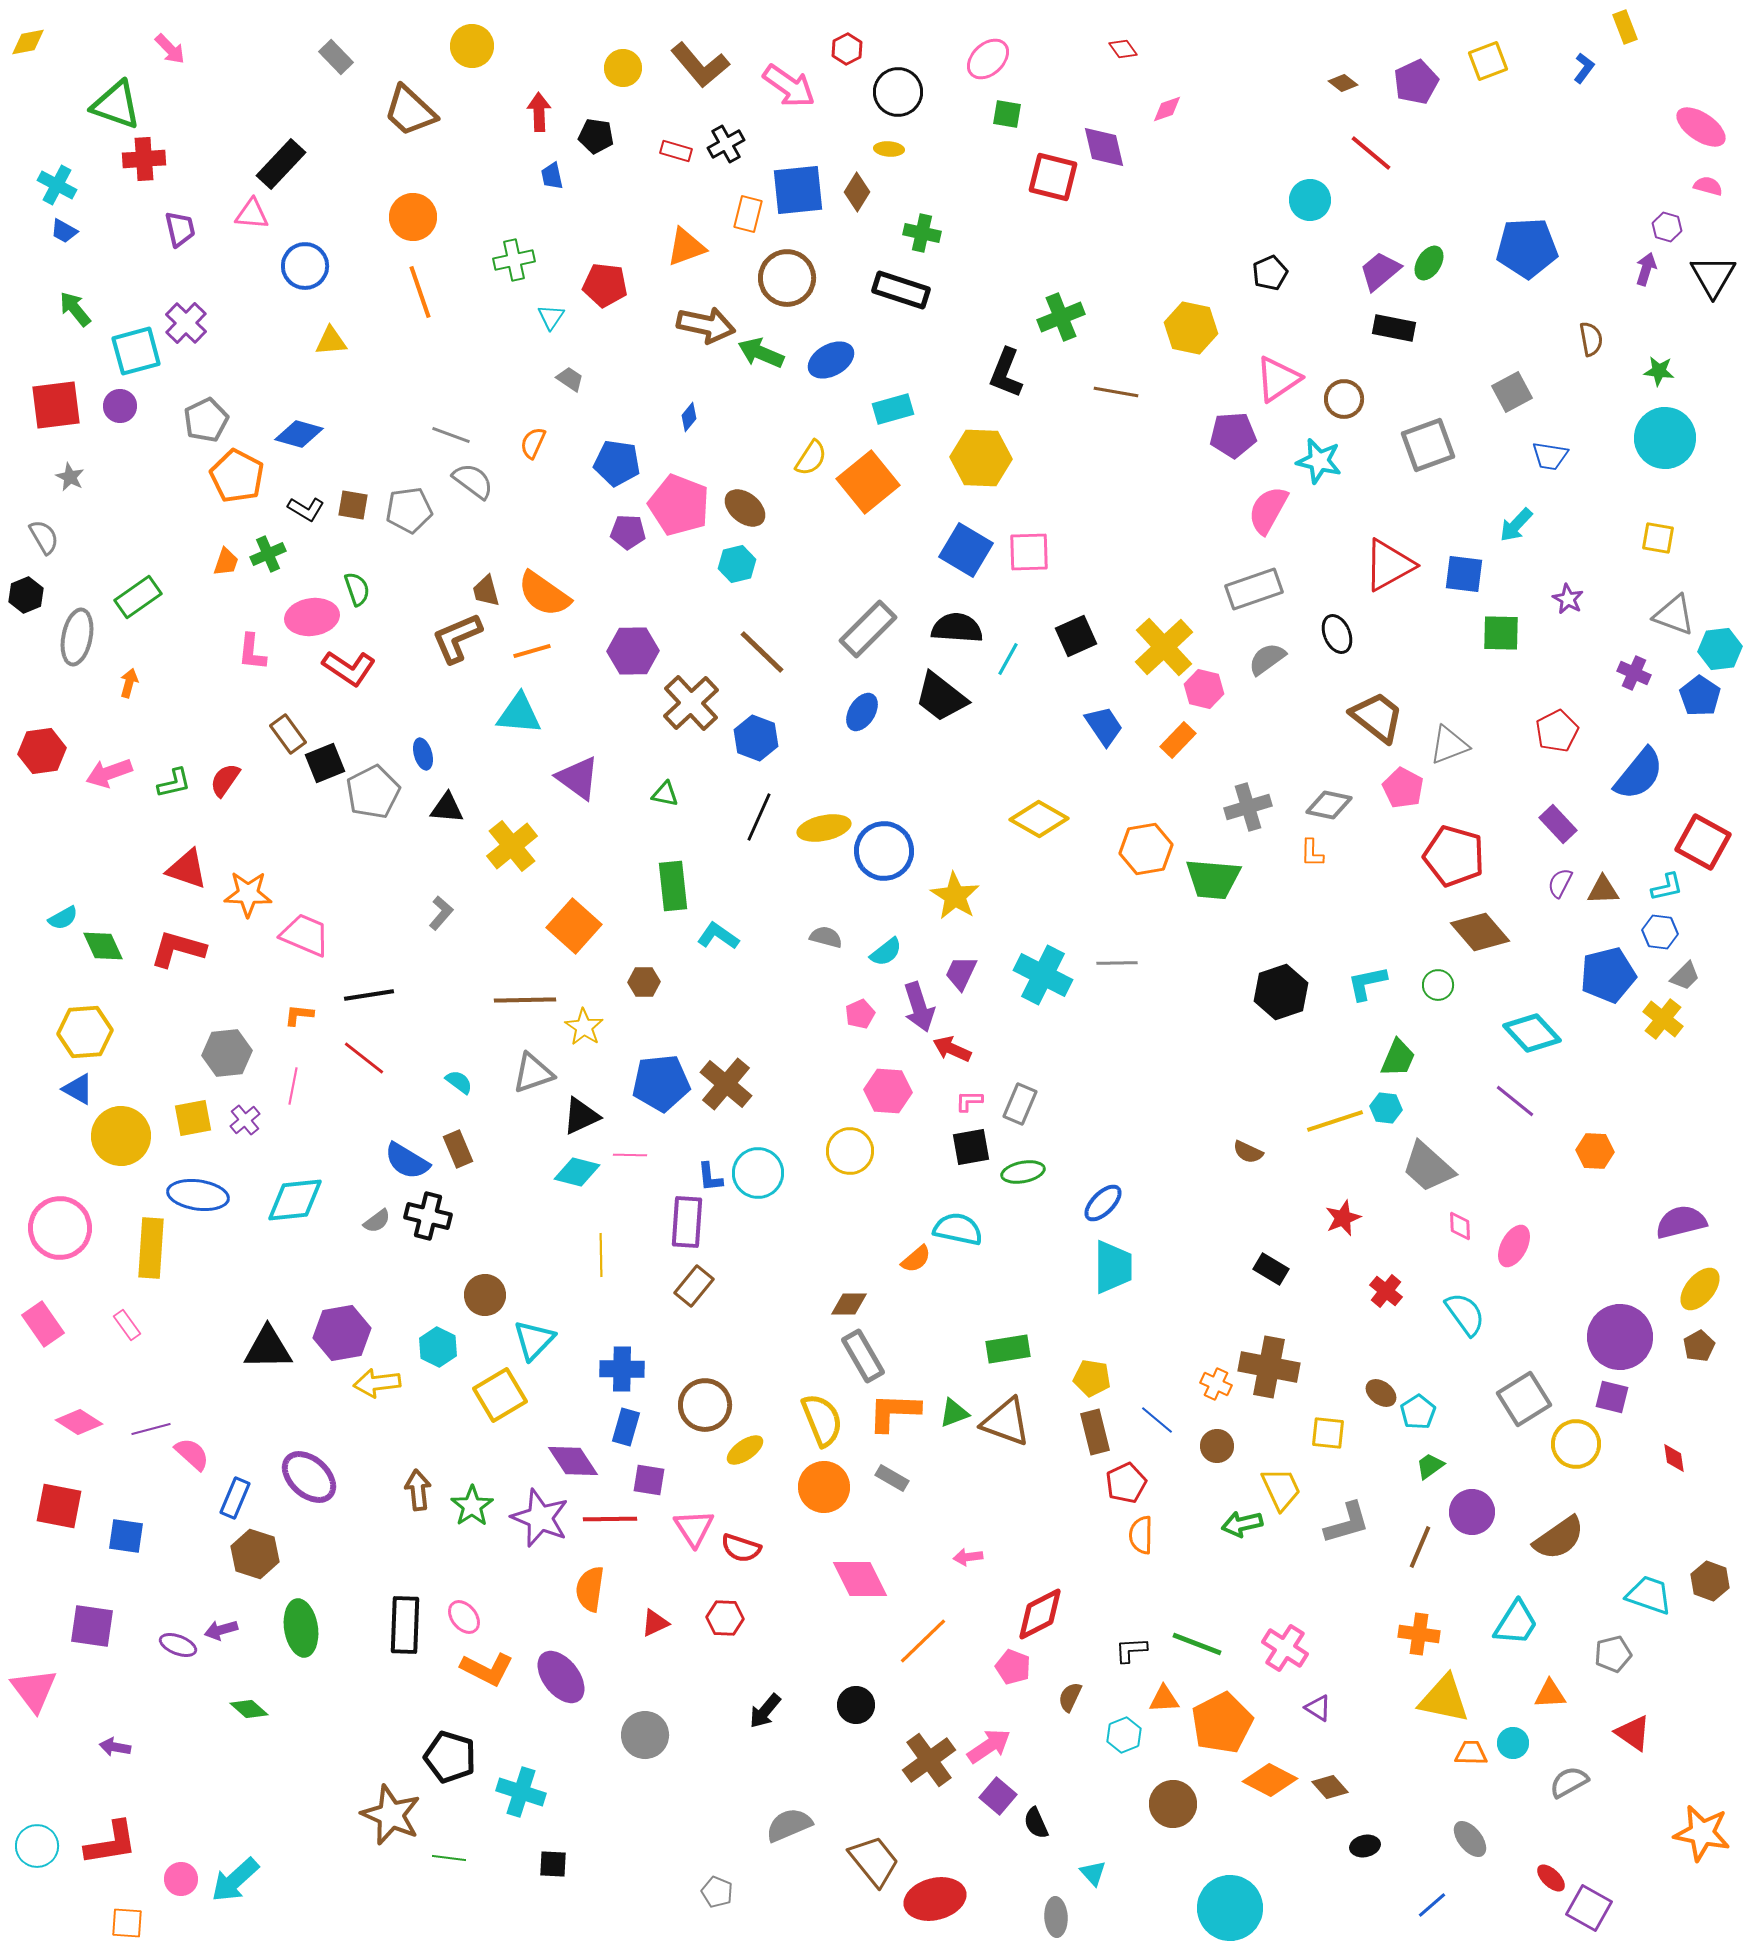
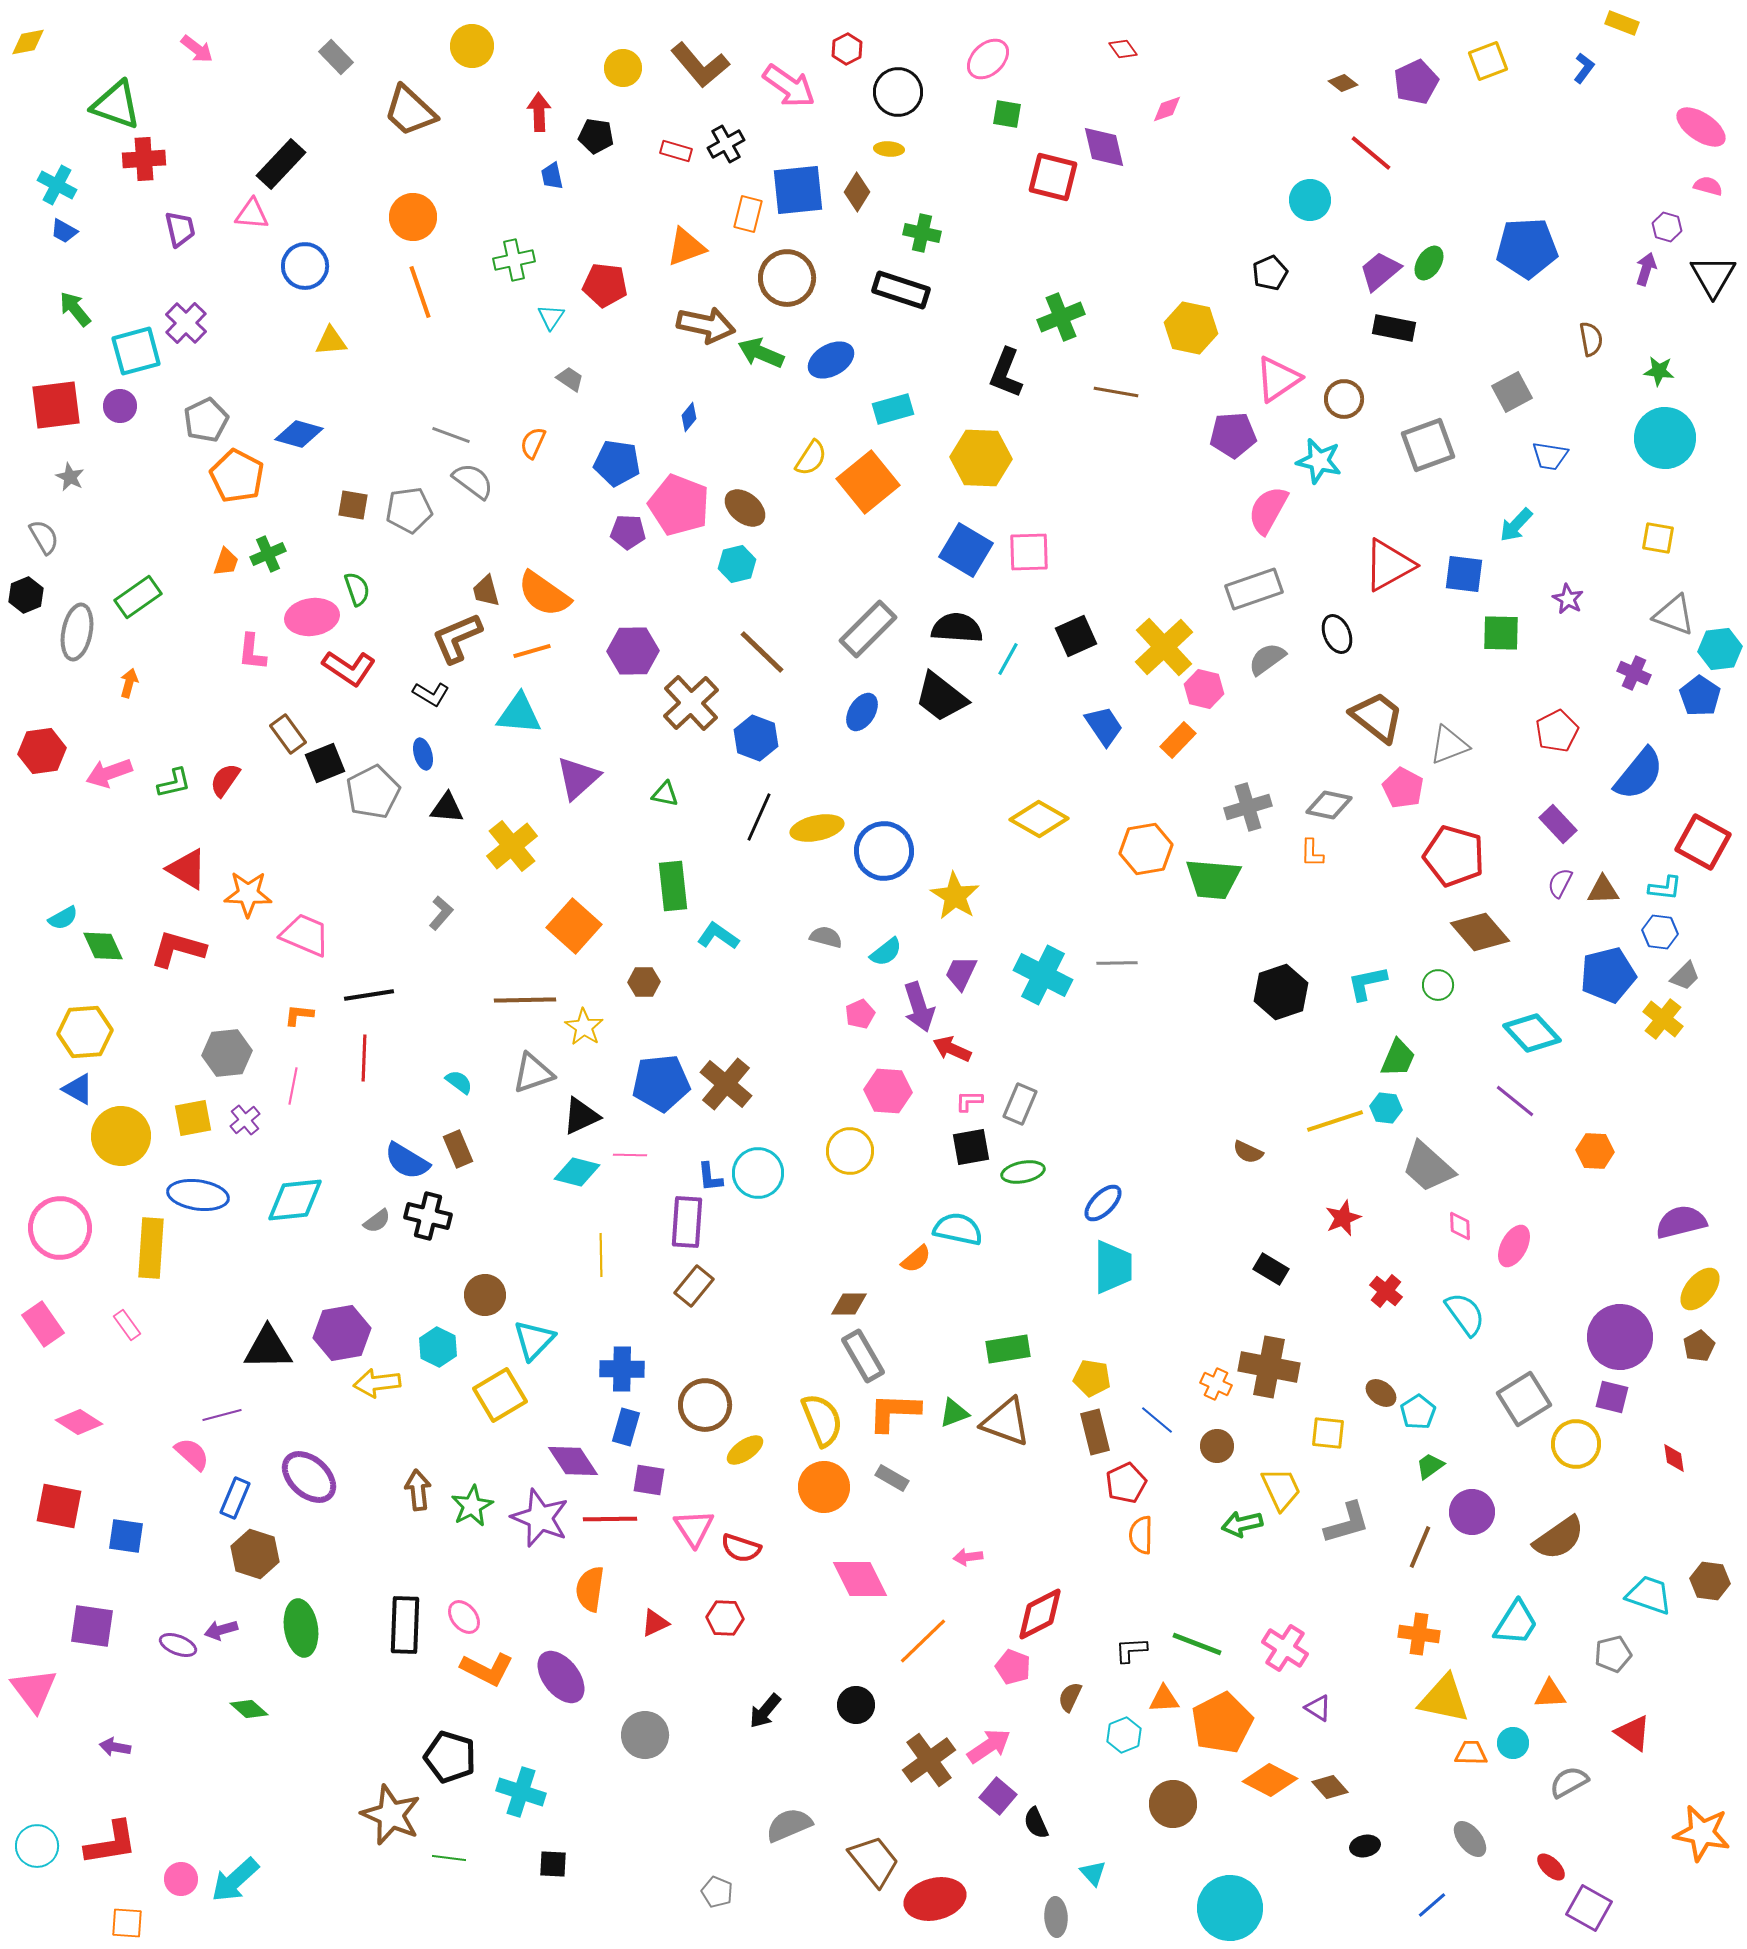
yellow rectangle at (1625, 27): moved 3 px left, 4 px up; rotated 48 degrees counterclockwise
pink arrow at (170, 49): moved 27 px right; rotated 8 degrees counterclockwise
black L-shape at (306, 509): moved 125 px right, 185 px down
gray ellipse at (77, 637): moved 5 px up
purple triangle at (578, 778): rotated 42 degrees clockwise
yellow ellipse at (824, 828): moved 7 px left
red triangle at (187, 869): rotated 12 degrees clockwise
cyan L-shape at (1667, 887): moved 2 px left, 1 px down; rotated 20 degrees clockwise
red line at (364, 1058): rotated 54 degrees clockwise
purple line at (151, 1429): moved 71 px right, 14 px up
green star at (472, 1506): rotated 6 degrees clockwise
brown hexagon at (1710, 1581): rotated 12 degrees counterclockwise
red ellipse at (1551, 1878): moved 11 px up
